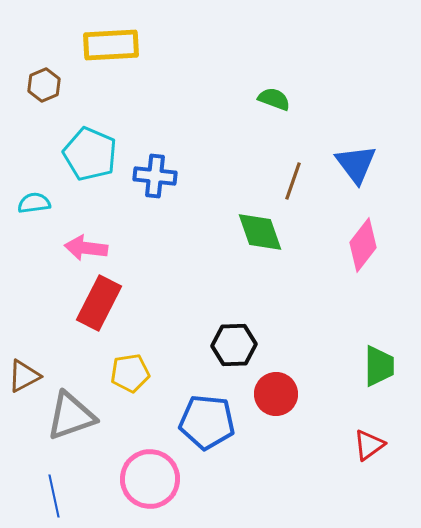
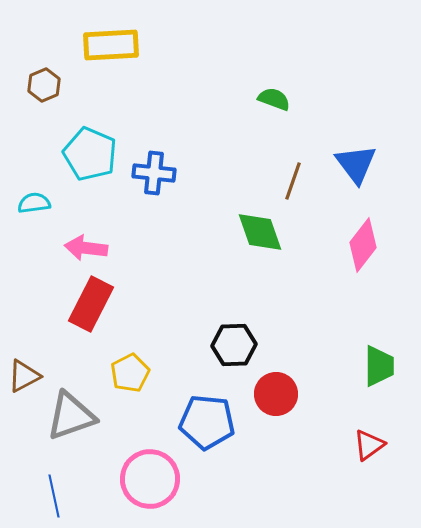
blue cross: moved 1 px left, 3 px up
red rectangle: moved 8 px left, 1 px down
yellow pentagon: rotated 18 degrees counterclockwise
